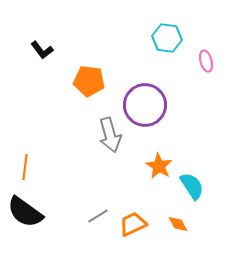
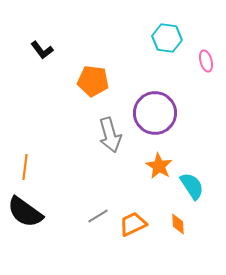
orange pentagon: moved 4 px right
purple circle: moved 10 px right, 8 px down
orange diamond: rotated 25 degrees clockwise
